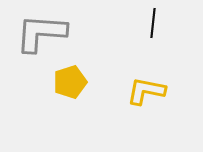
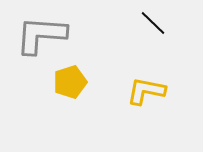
black line: rotated 52 degrees counterclockwise
gray L-shape: moved 2 px down
